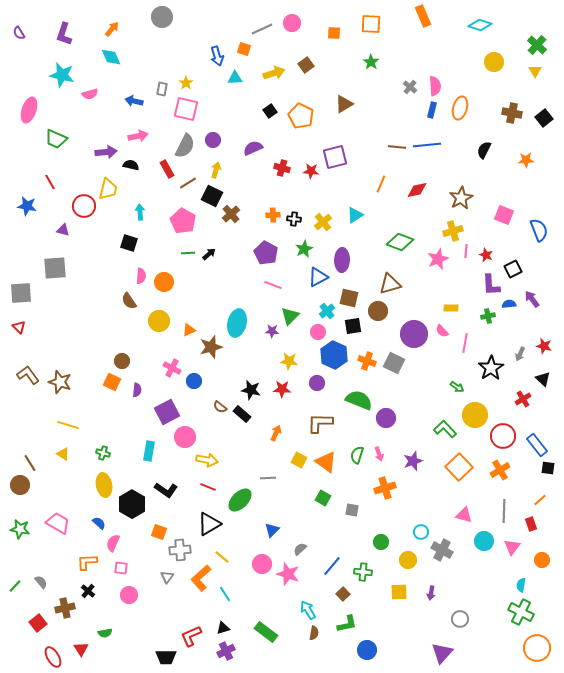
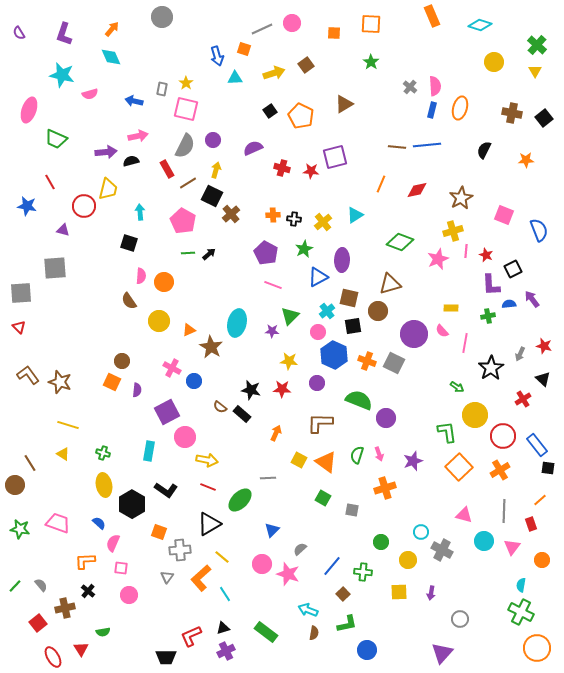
orange rectangle at (423, 16): moved 9 px right
black semicircle at (131, 165): moved 4 px up; rotated 28 degrees counterclockwise
brown star at (211, 347): rotated 25 degrees counterclockwise
green L-shape at (445, 429): moved 2 px right, 3 px down; rotated 35 degrees clockwise
brown circle at (20, 485): moved 5 px left
pink trapezoid at (58, 523): rotated 10 degrees counterclockwise
orange L-shape at (87, 562): moved 2 px left, 1 px up
gray semicircle at (41, 582): moved 3 px down
cyan arrow at (308, 610): rotated 36 degrees counterclockwise
green semicircle at (105, 633): moved 2 px left, 1 px up
